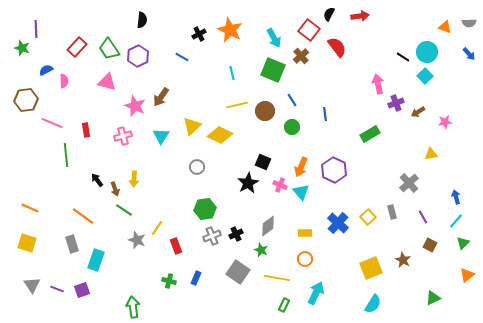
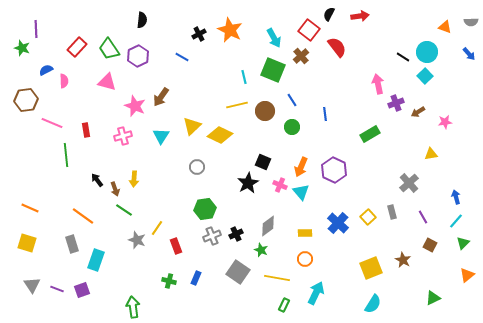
gray semicircle at (469, 23): moved 2 px right, 1 px up
cyan line at (232, 73): moved 12 px right, 4 px down
